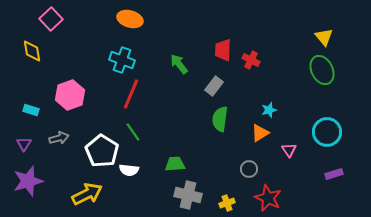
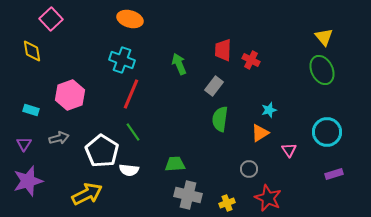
green arrow: rotated 15 degrees clockwise
